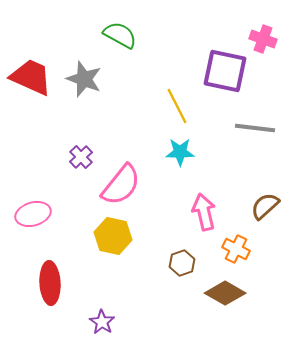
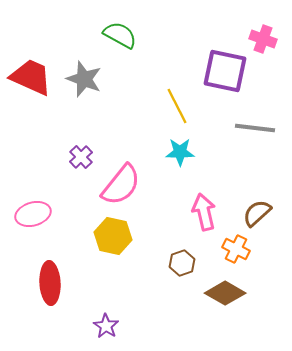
brown semicircle: moved 8 px left, 7 px down
purple star: moved 4 px right, 4 px down
